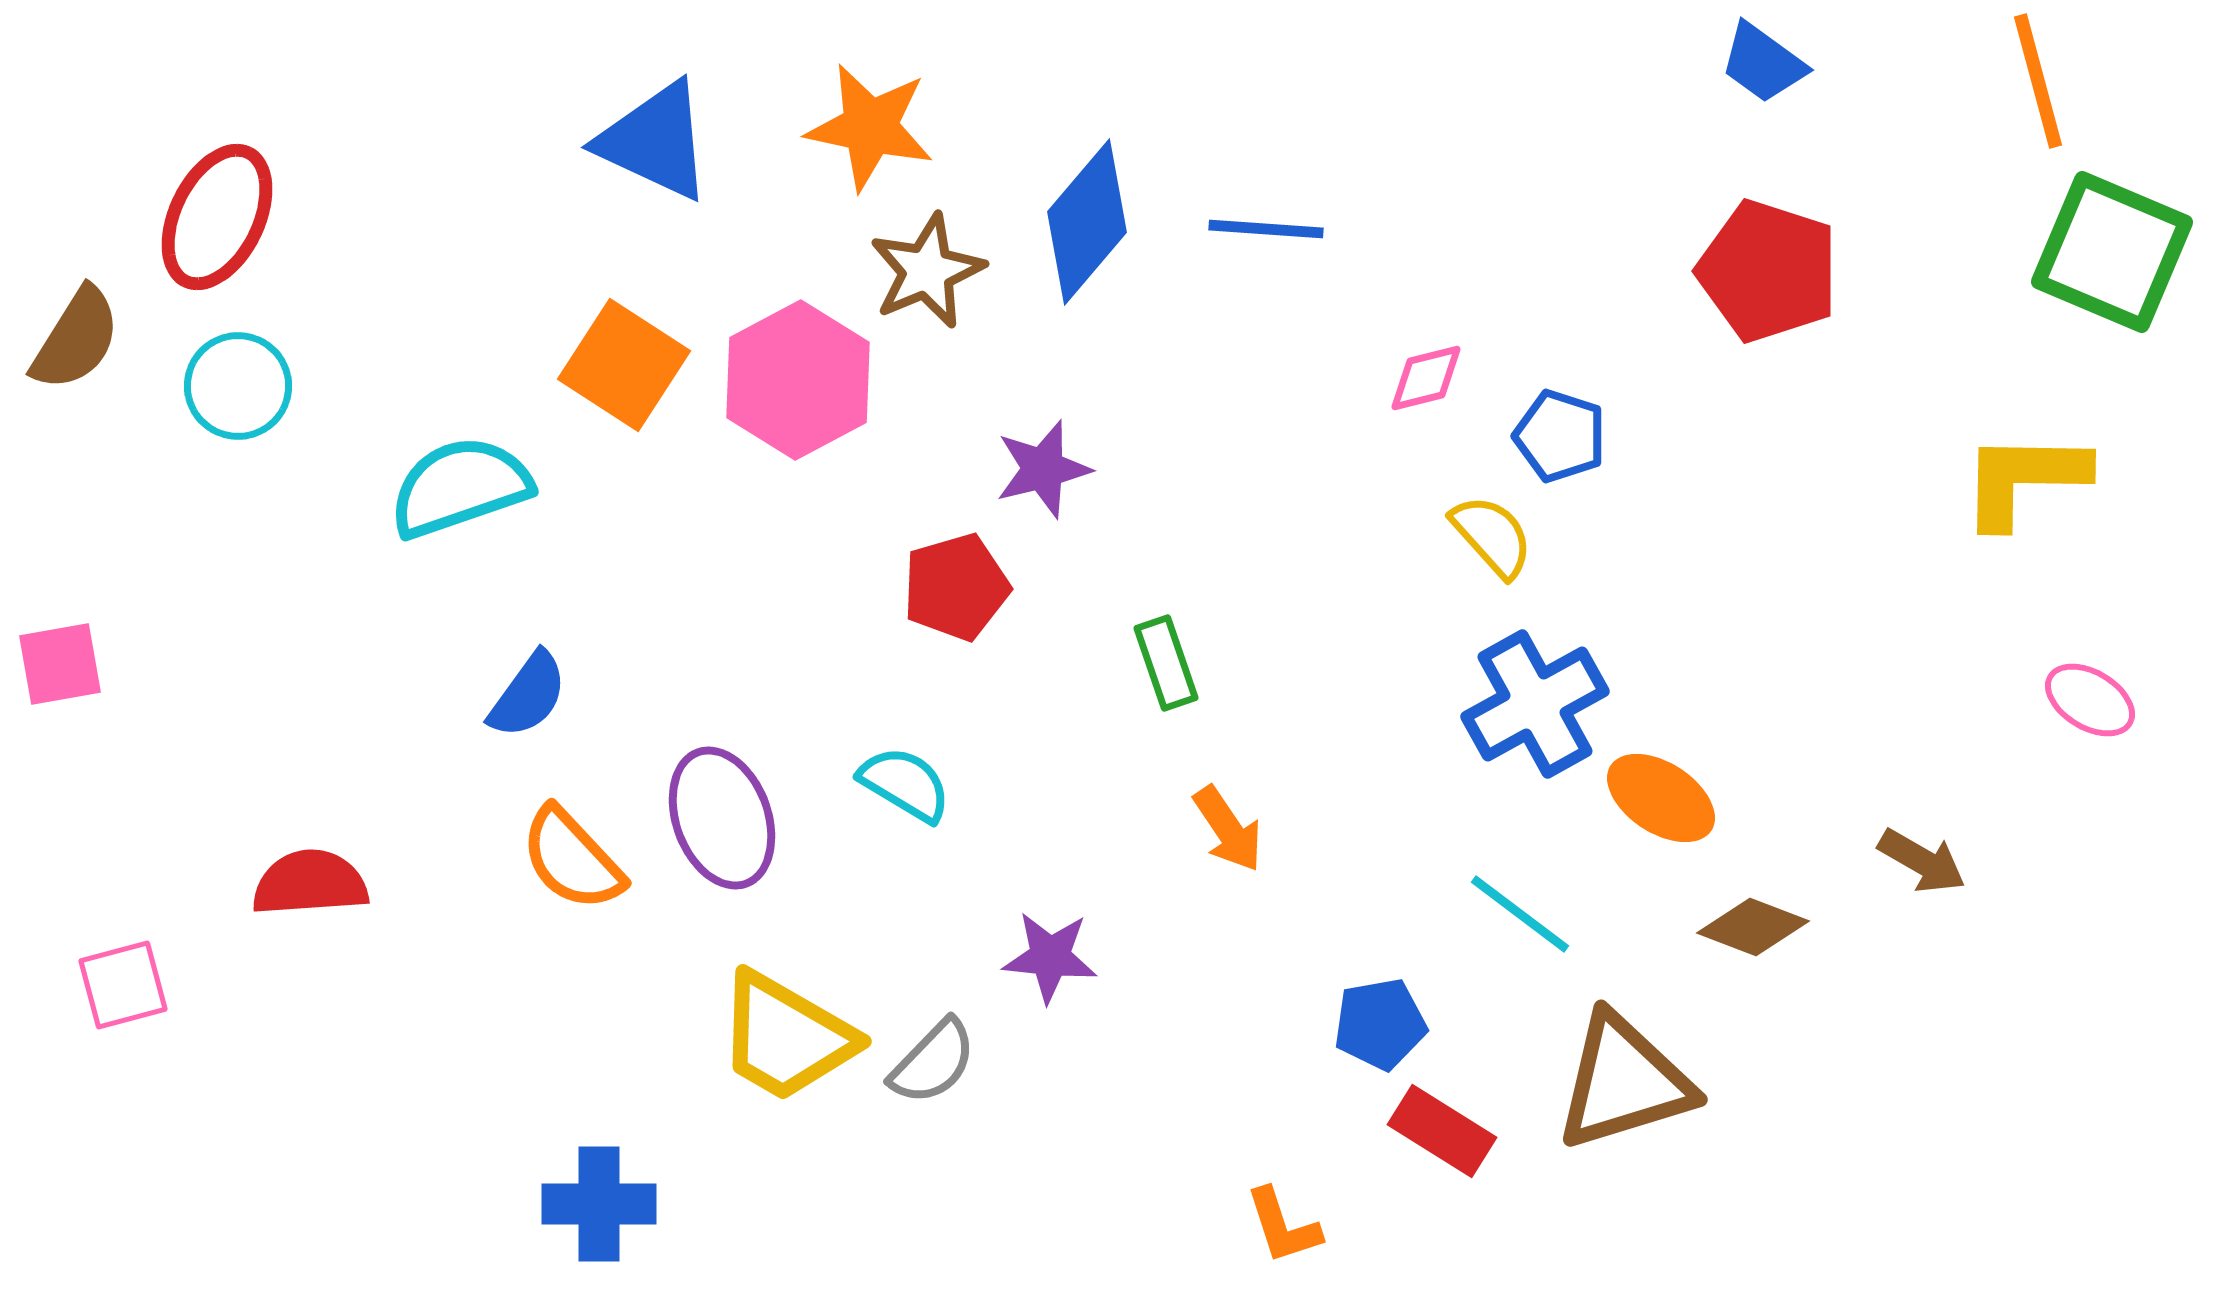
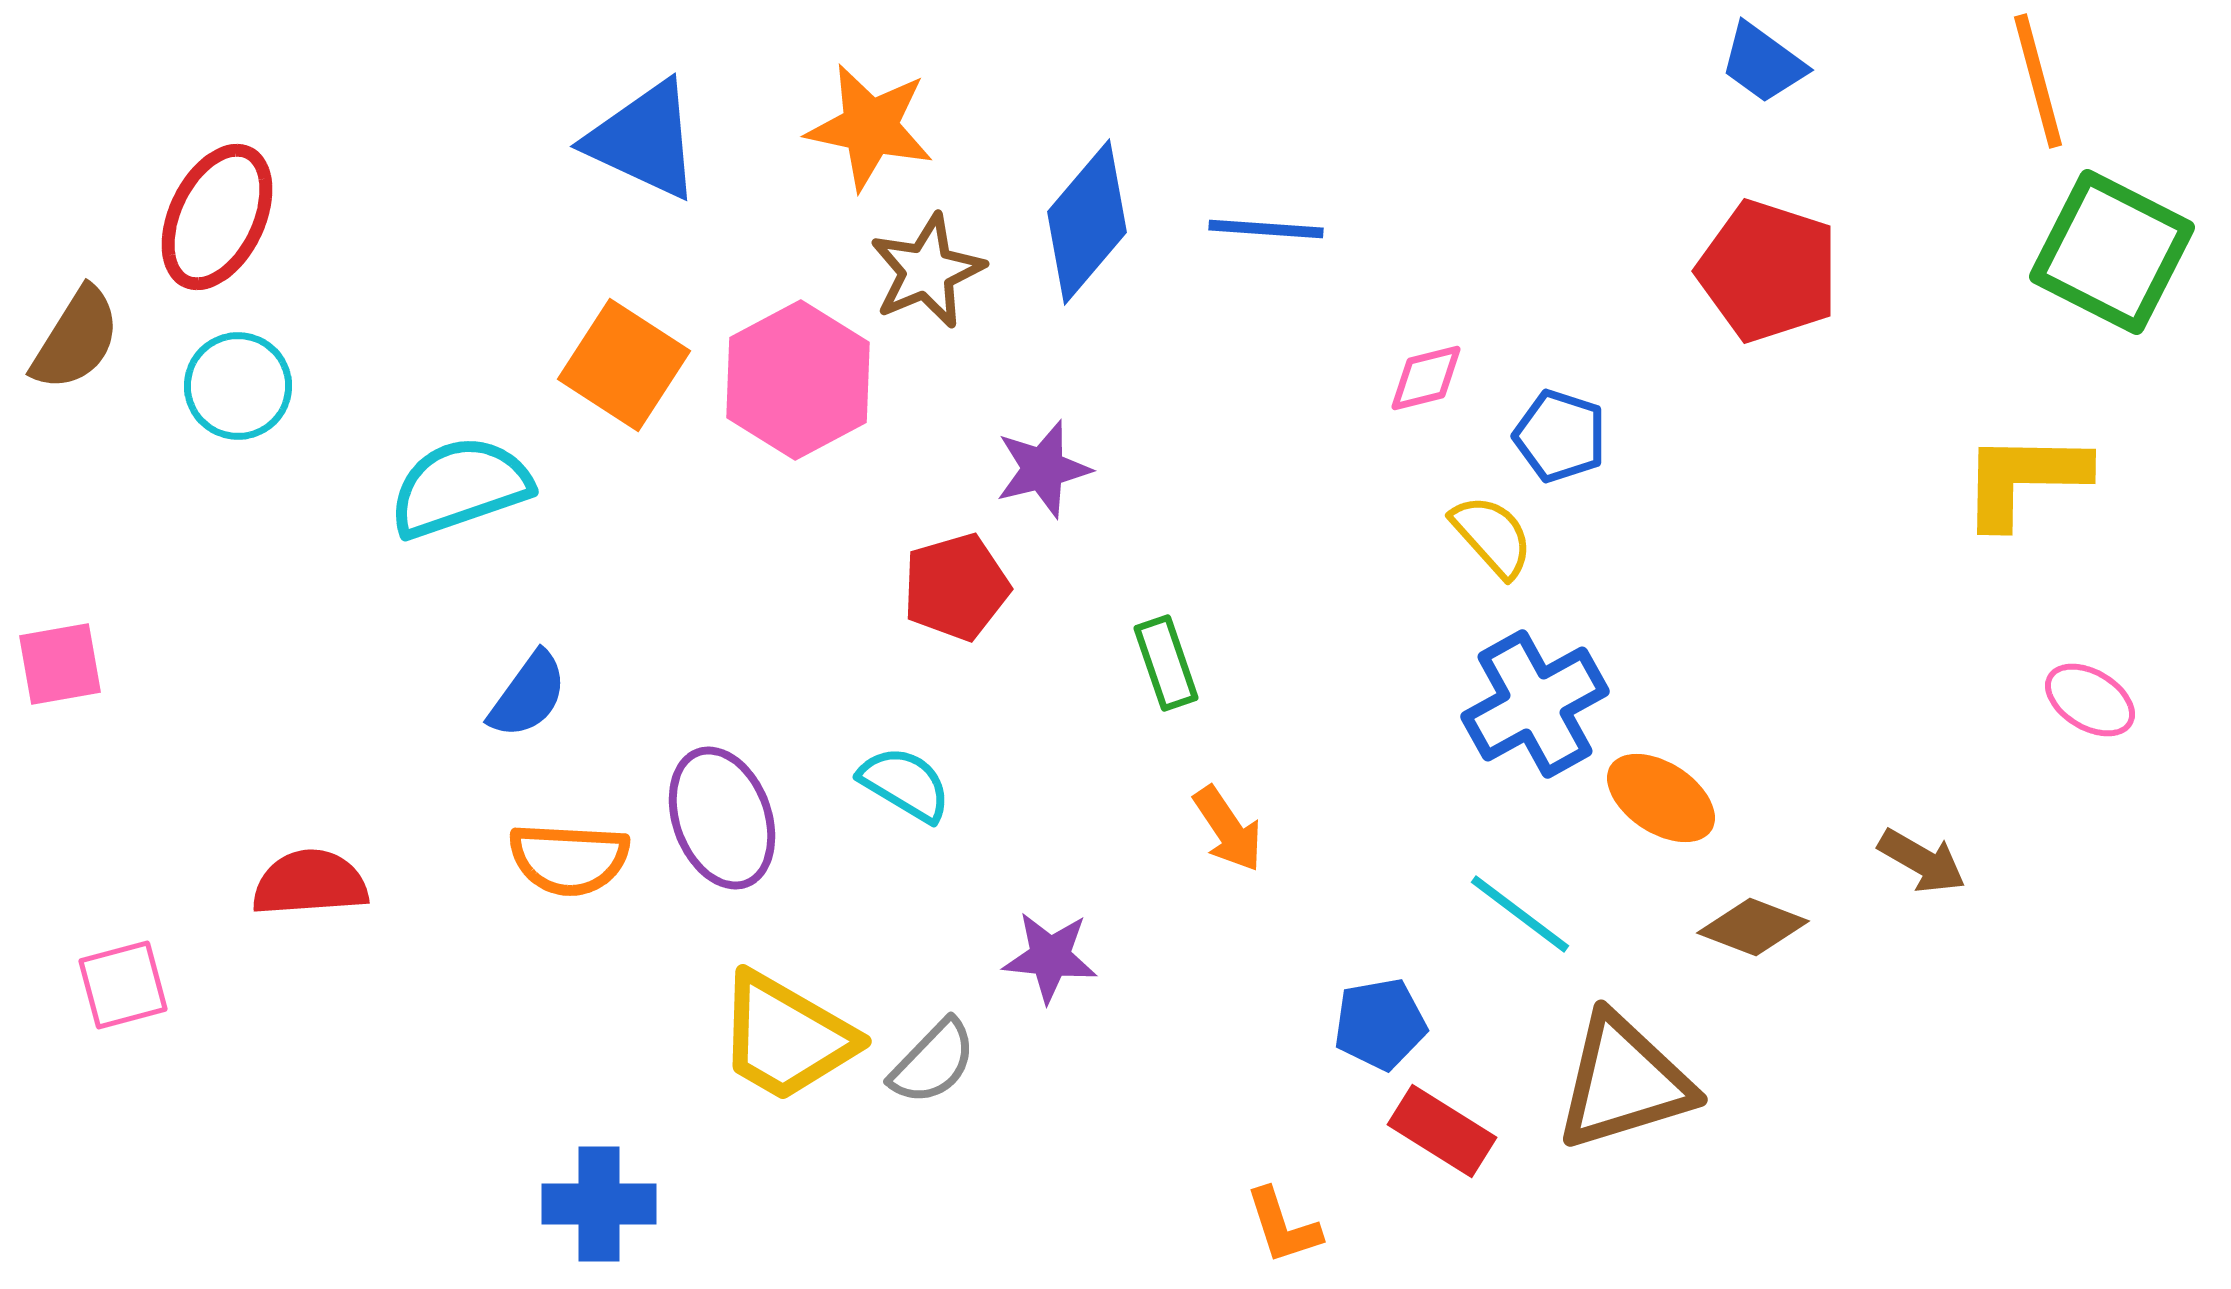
blue triangle at (655, 141): moved 11 px left, 1 px up
green square at (2112, 252): rotated 4 degrees clockwise
orange semicircle at (572, 859): moved 3 px left; rotated 44 degrees counterclockwise
